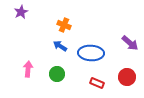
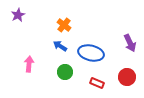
purple star: moved 3 px left, 3 px down
orange cross: rotated 16 degrees clockwise
purple arrow: rotated 24 degrees clockwise
blue ellipse: rotated 10 degrees clockwise
pink arrow: moved 1 px right, 5 px up
green circle: moved 8 px right, 2 px up
